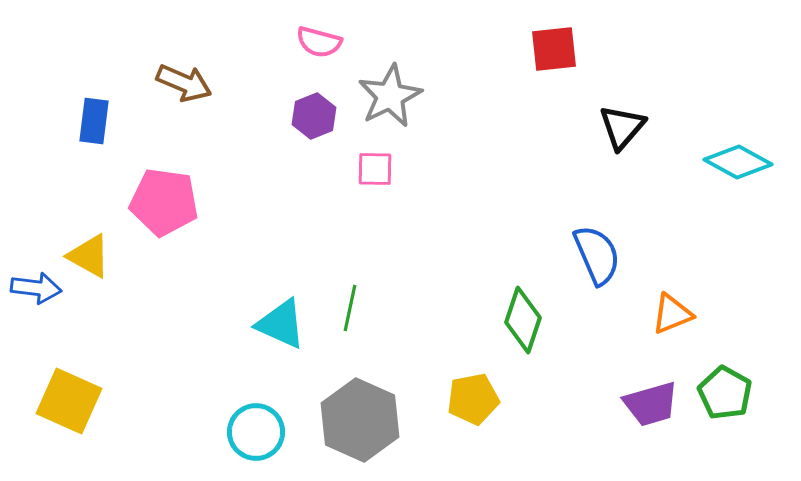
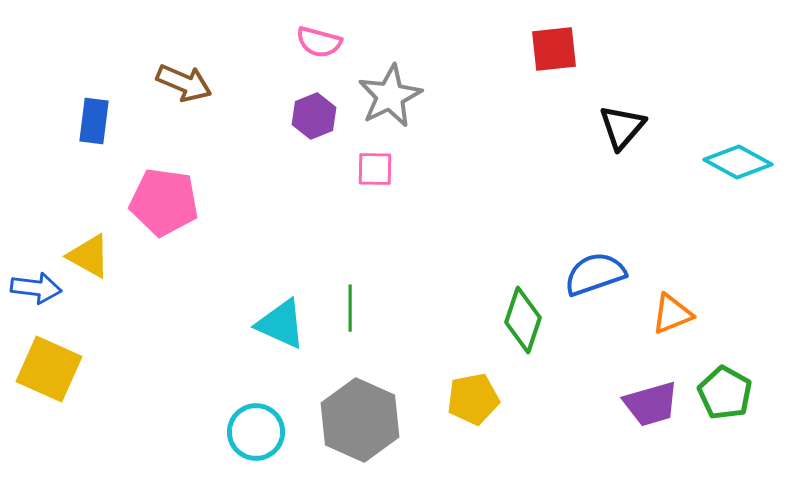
blue semicircle: moved 2 px left, 19 px down; rotated 86 degrees counterclockwise
green line: rotated 12 degrees counterclockwise
yellow square: moved 20 px left, 32 px up
